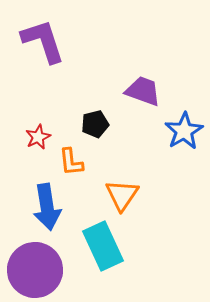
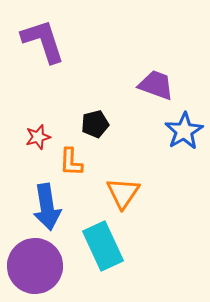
purple trapezoid: moved 13 px right, 6 px up
red star: rotated 10 degrees clockwise
orange L-shape: rotated 8 degrees clockwise
orange triangle: moved 1 px right, 2 px up
purple circle: moved 4 px up
